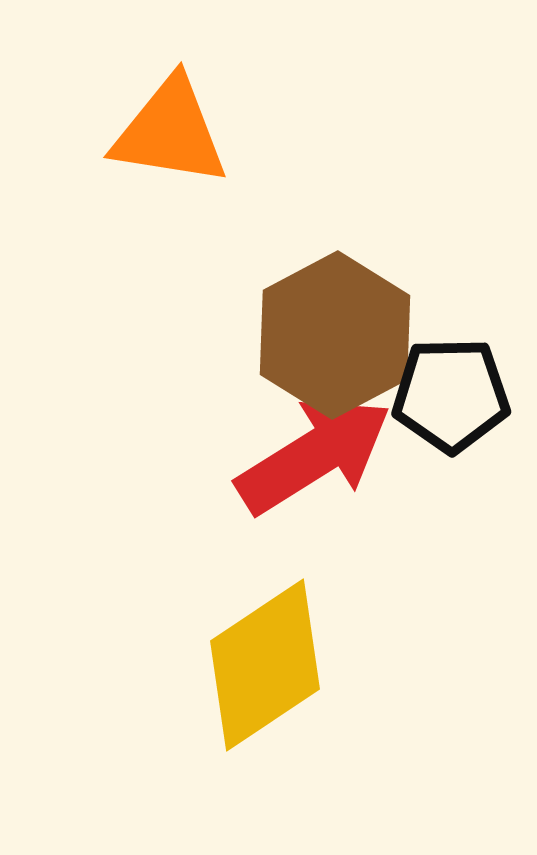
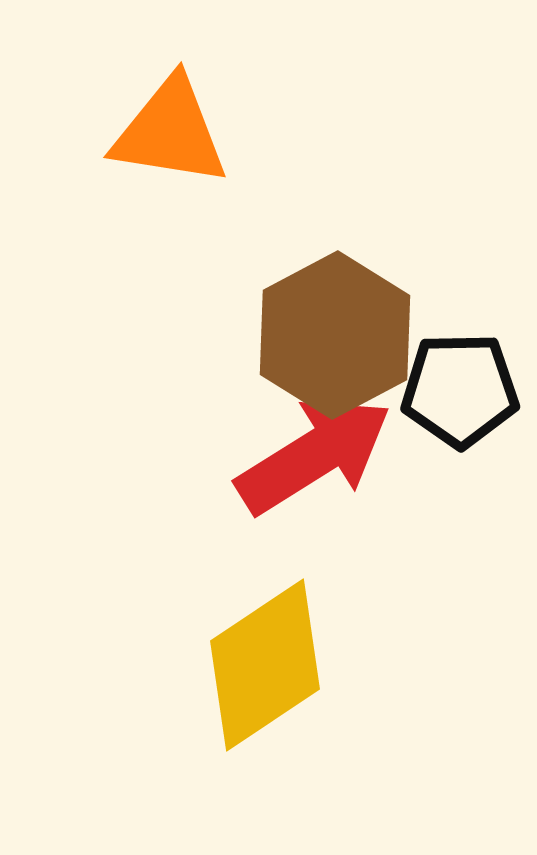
black pentagon: moved 9 px right, 5 px up
